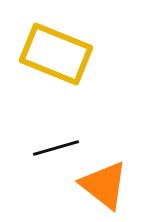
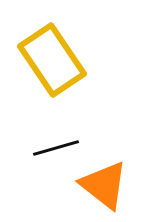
yellow rectangle: moved 4 px left, 6 px down; rotated 34 degrees clockwise
